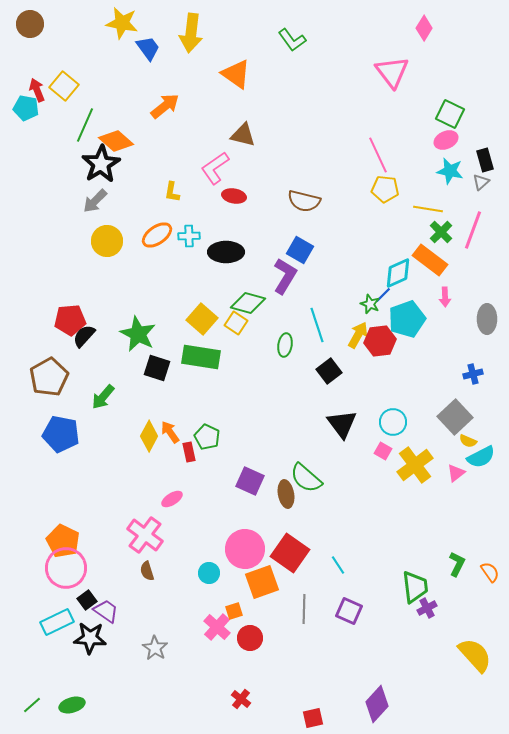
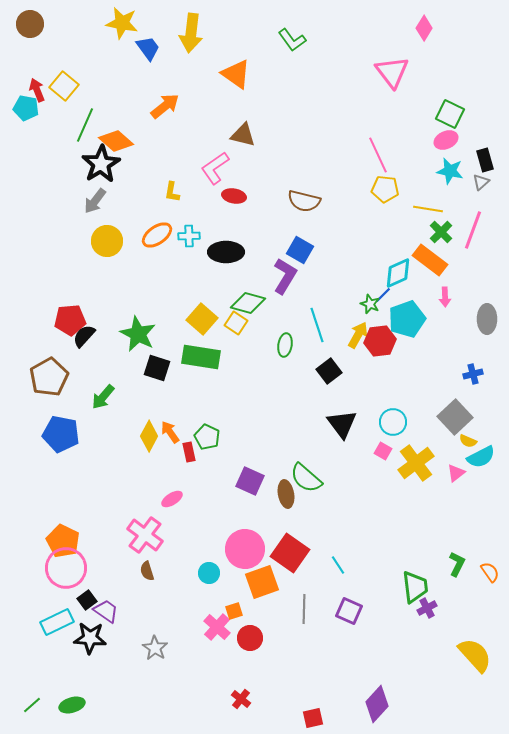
gray arrow at (95, 201): rotated 8 degrees counterclockwise
yellow cross at (415, 465): moved 1 px right, 2 px up
